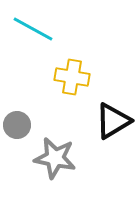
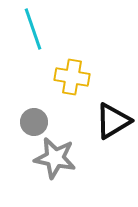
cyan line: rotated 42 degrees clockwise
gray circle: moved 17 px right, 3 px up
